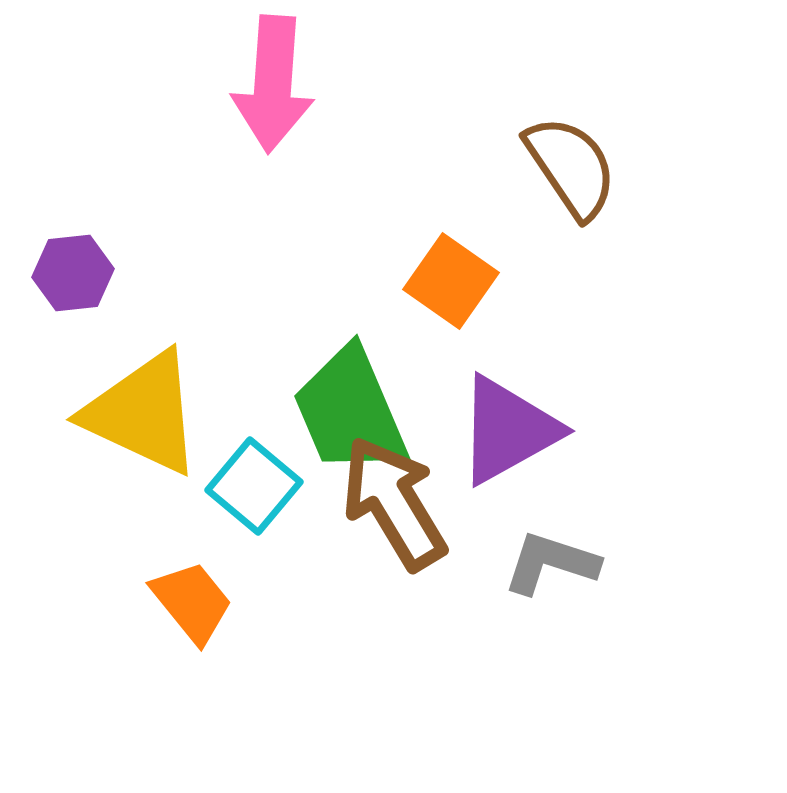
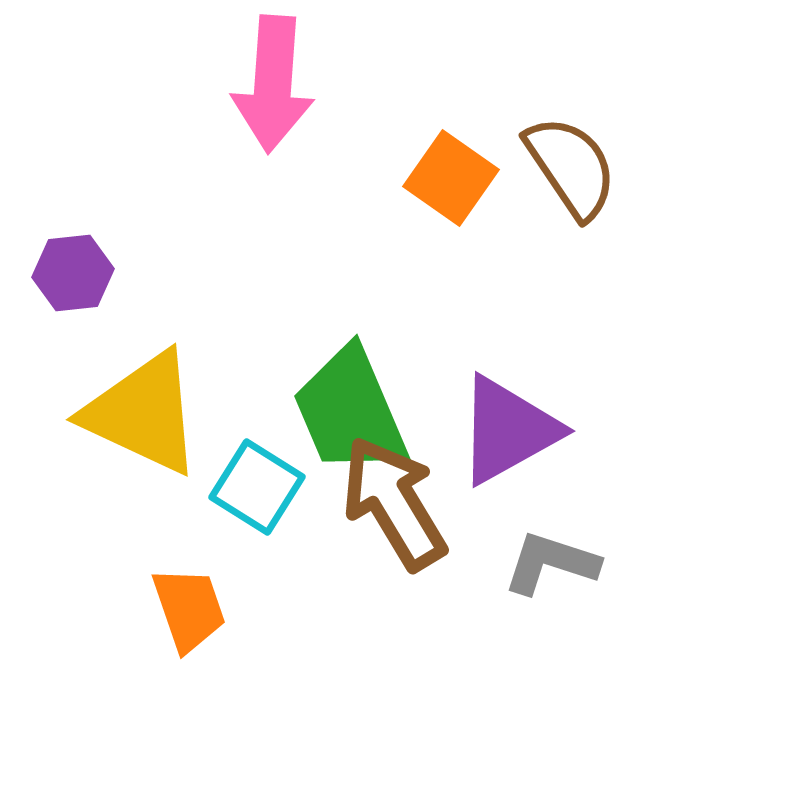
orange square: moved 103 px up
cyan square: moved 3 px right, 1 px down; rotated 8 degrees counterclockwise
orange trapezoid: moved 3 px left, 7 px down; rotated 20 degrees clockwise
